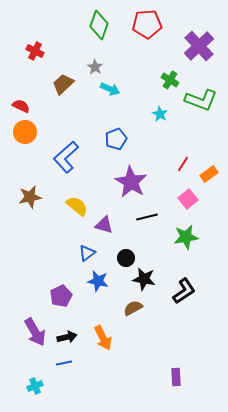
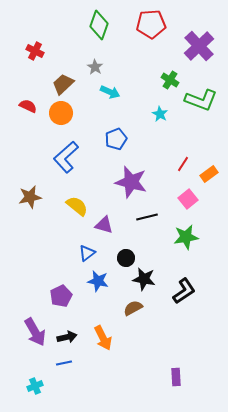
red pentagon: moved 4 px right
cyan arrow: moved 3 px down
red semicircle: moved 7 px right
orange circle: moved 36 px right, 19 px up
purple star: rotated 16 degrees counterclockwise
